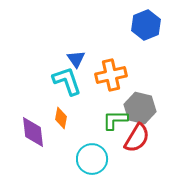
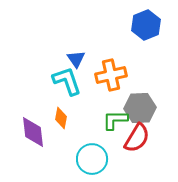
gray hexagon: rotated 16 degrees counterclockwise
